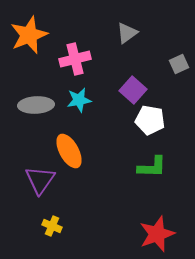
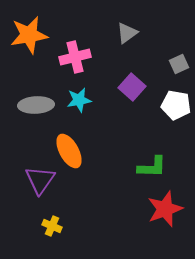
orange star: rotated 12 degrees clockwise
pink cross: moved 2 px up
purple square: moved 1 px left, 3 px up
white pentagon: moved 26 px right, 15 px up
red star: moved 8 px right, 25 px up
